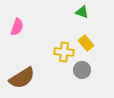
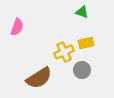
yellow rectangle: rotated 63 degrees counterclockwise
yellow cross: rotated 30 degrees counterclockwise
brown semicircle: moved 17 px right
